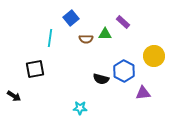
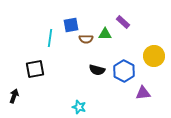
blue square: moved 7 px down; rotated 28 degrees clockwise
black semicircle: moved 4 px left, 9 px up
black arrow: rotated 104 degrees counterclockwise
cyan star: moved 1 px left, 1 px up; rotated 16 degrees clockwise
